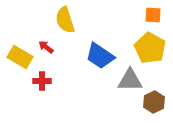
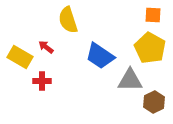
yellow semicircle: moved 3 px right
